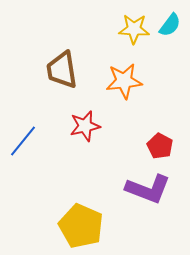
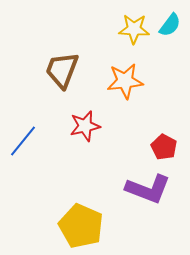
brown trapezoid: rotated 30 degrees clockwise
orange star: moved 1 px right
red pentagon: moved 4 px right, 1 px down
